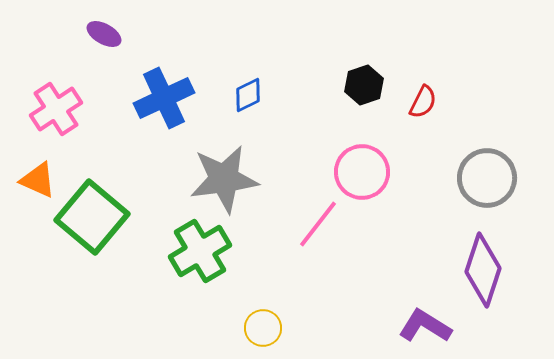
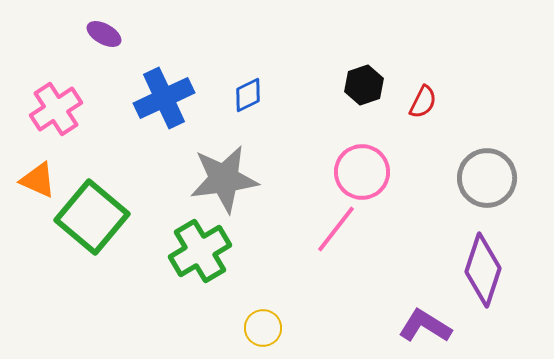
pink line: moved 18 px right, 5 px down
